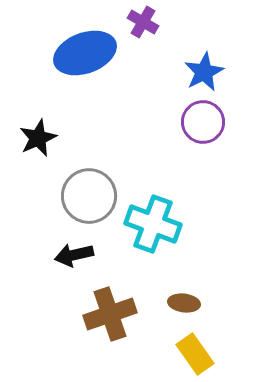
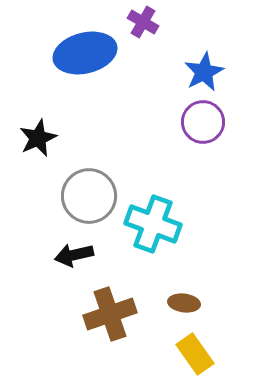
blue ellipse: rotated 6 degrees clockwise
